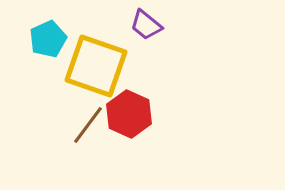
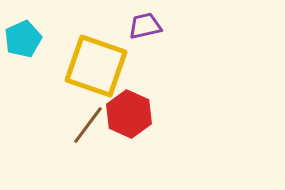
purple trapezoid: moved 1 px left, 1 px down; rotated 128 degrees clockwise
cyan pentagon: moved 25 px left
